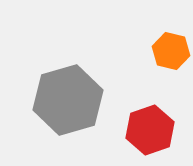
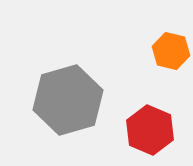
red hexagon: rotated 18 degrees counterclockwise
